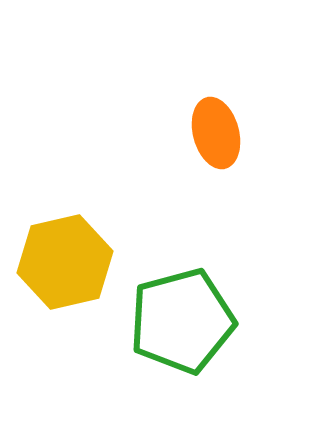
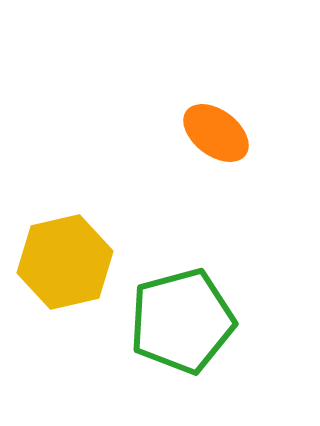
orange ellipse: rotated 38 degrees counterclockwise
